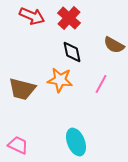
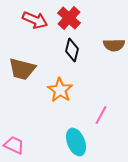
red arrow: moved 3 px right, 4 px down
brown semicircle: rotated 30 degrees counterclockwise
black diamond: moved 2 px up; rotated 25 degrees clockwise
orange star: moved 10 px down; rotated 25 degrees clockwise
pink line: moved 31 px down
brown trapezoid: moved 20 px up
pink trapezoid: moved 4 px left
